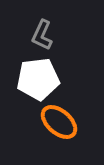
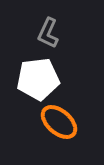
gray L-shape: moved 6 px right, 2 px up
